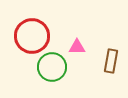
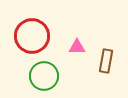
brown rectangle: moved 5 px left
green circle: moved 8 px left, 9 px down
